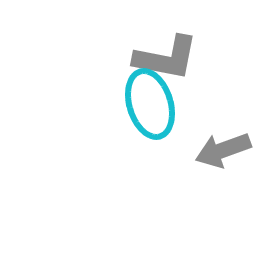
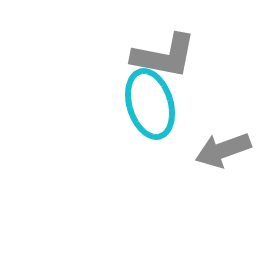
gray L-shape: moved 2 px left, 2 px up
